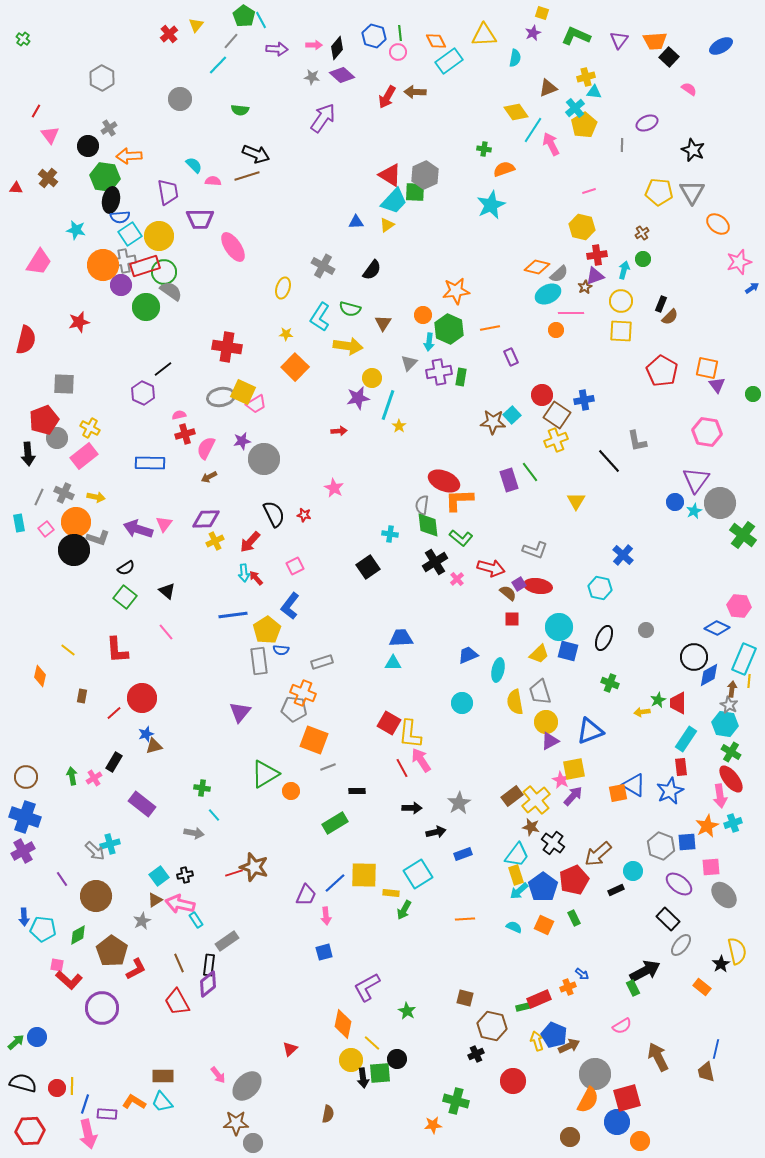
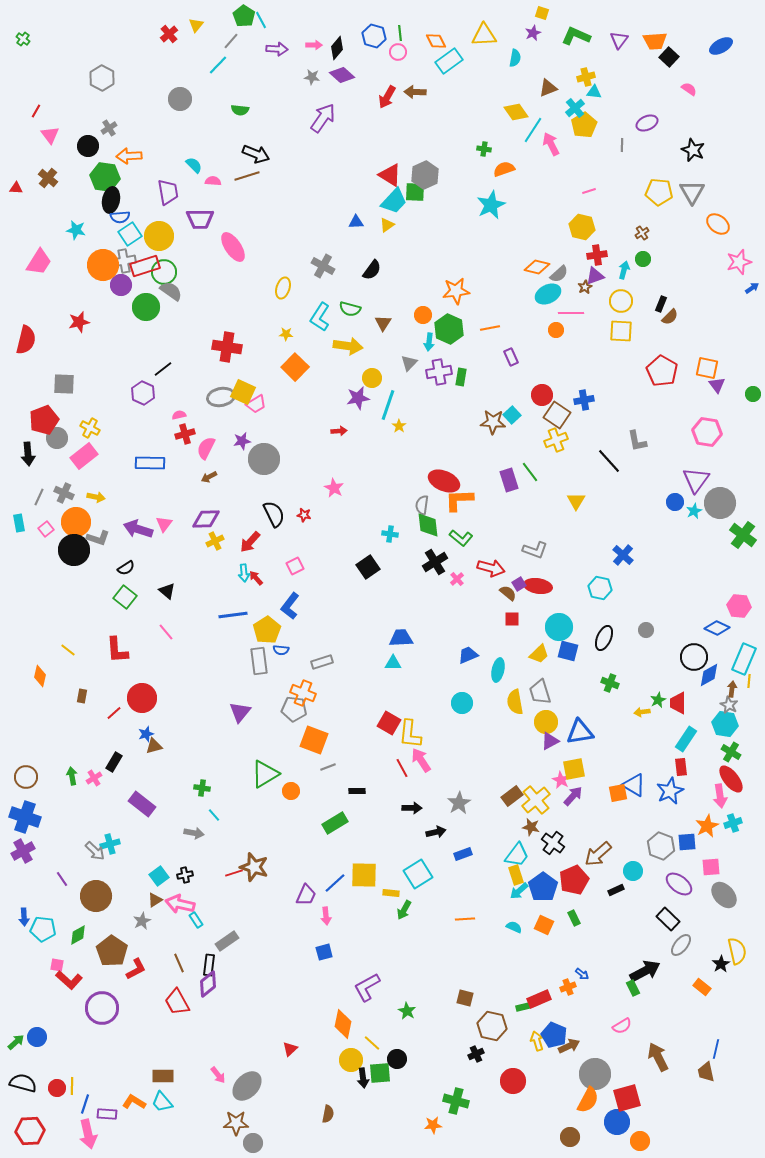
blue triangle at (590, 731): moved 10 px left, 1 px down; rotated 12 degrees clockwise
